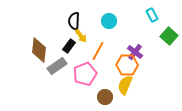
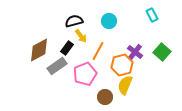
black semicircle: rotated 72 degrees clockwise
green square: moved 7 px left, 16 px down
black rectangle: moved 2 px left, 2 px down
brown diamond: rotated 55 degrees clockwise
orange hexagon: moved 5 px left; rotated 15 degrees counterclockwise
